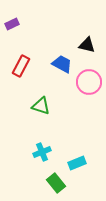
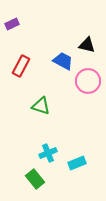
blue trapezoid: moved 1 px right, 3 px up
pink circle: moved 1 px left, 1 px up
cyan cross: moved 6 px right, 1 px down
green rectangle: moved 21 px left, 4 px up
